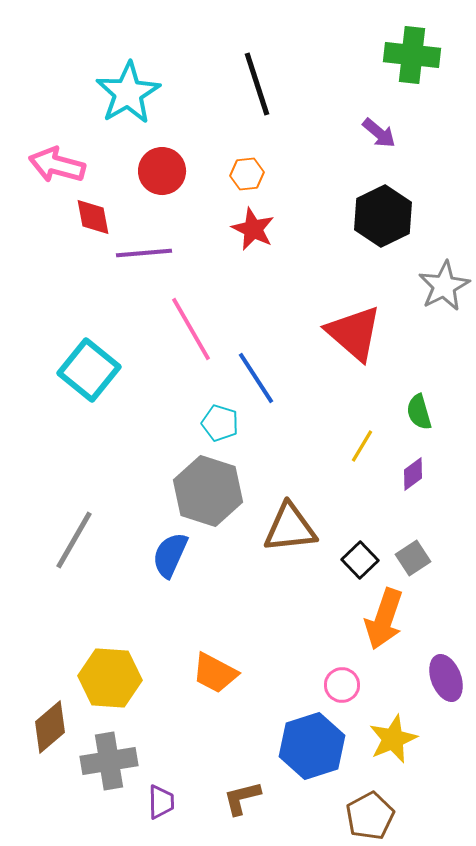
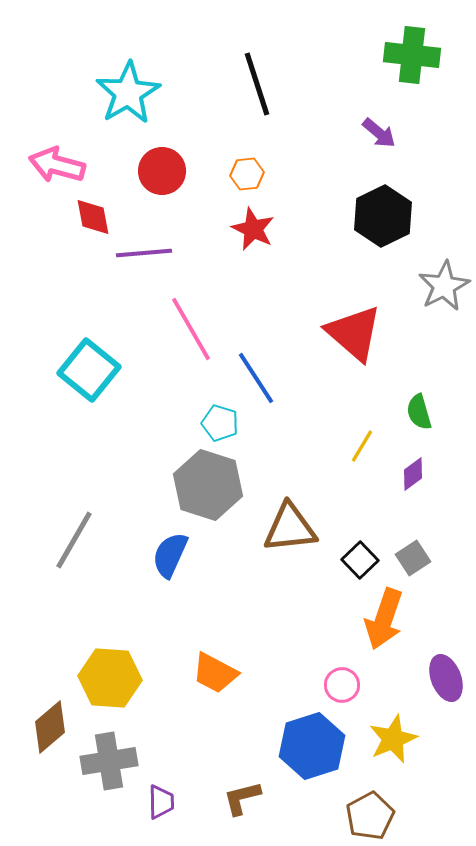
gray hexagon: moved 6 px up
